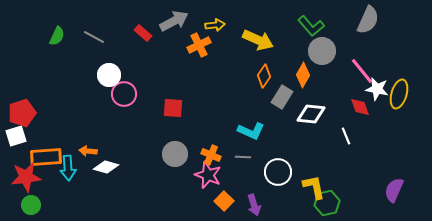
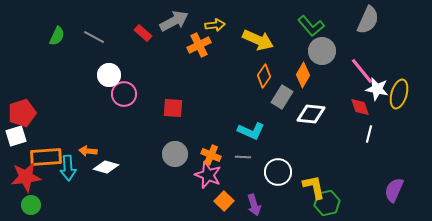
white line at (346, 136): moved 23 px right, 2 px up; rotated 36 degrees clockwise
